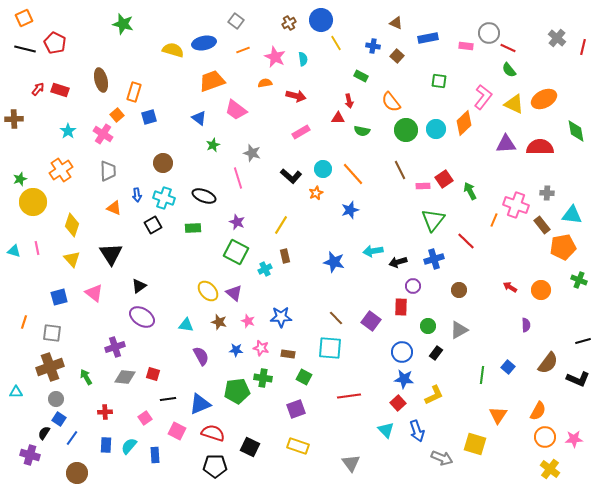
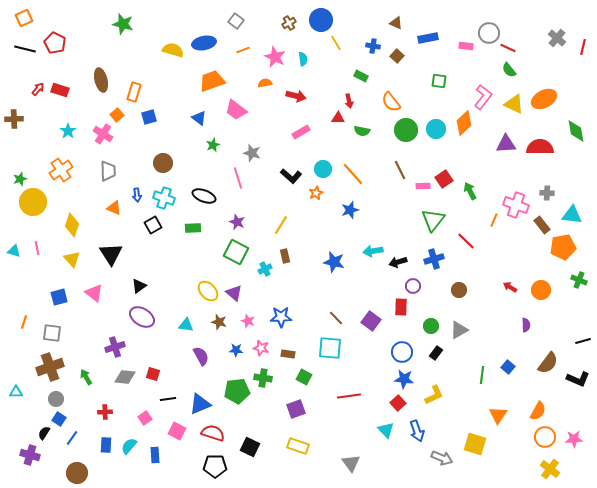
green circle at (428, 326): moved 3 px right
